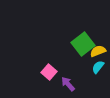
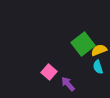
yellow semicircle: moved 1 px right, 1 px up
cyan semicircle: rotated 56 degrees counterclockwise
